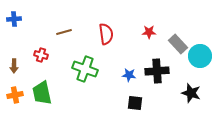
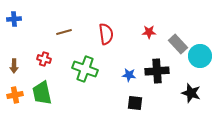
red cross: moved 3 px right, 4 px down
